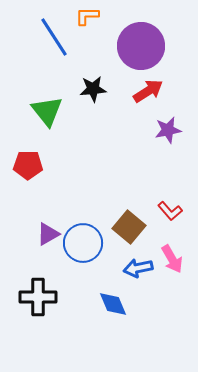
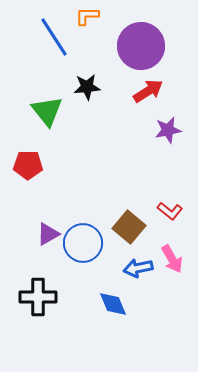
black star: moved 6 px left, 2 px up
red L-shape: rotated 10 degrees counterclockwise
